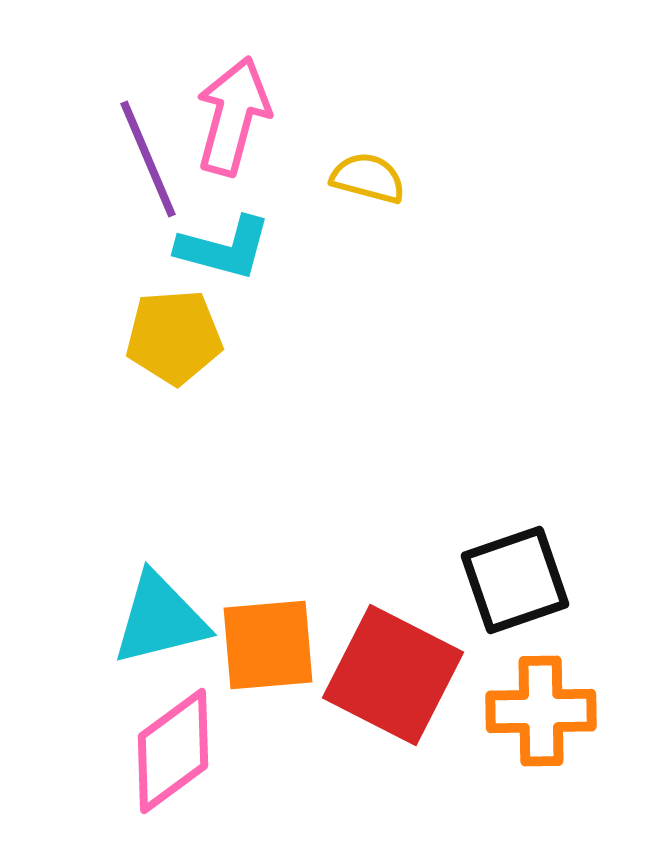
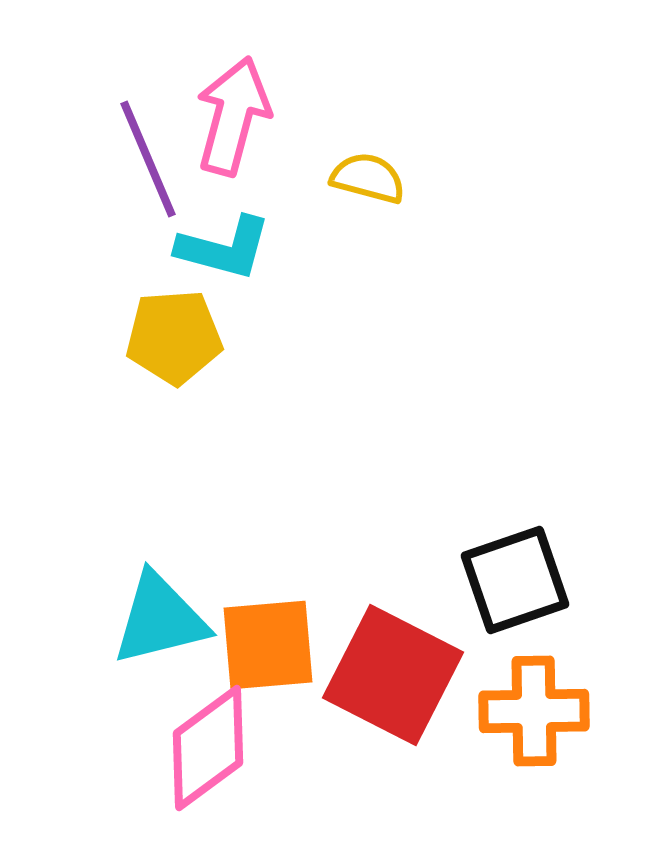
orange cross: moved 7 px left
pink diamond: moved 35 px right, 3 px up
